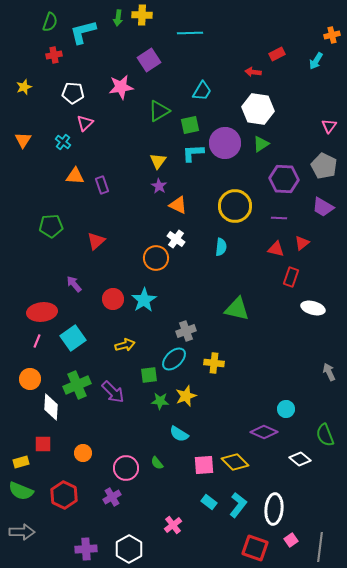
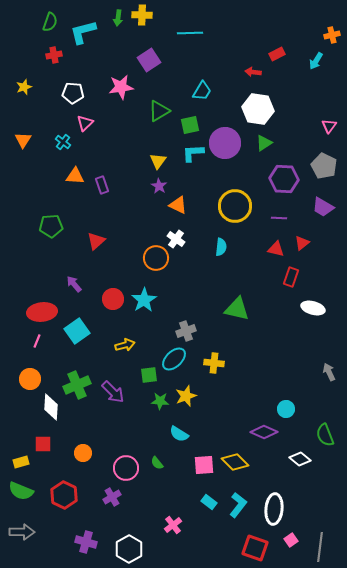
green triangle at (261, 144): moved 3 px right, 1 px up
cyan square at (73, 338): moved 4 px right, 7 px up
purple cross at (86, 549): moved 7 px up; rotated 20 degrees clockwise
